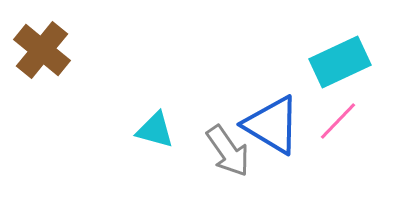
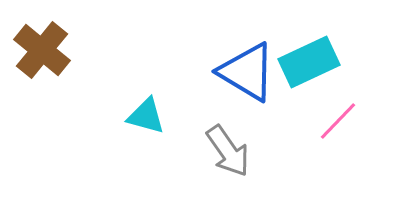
cyan rectangle: moved 31 px left
blue triangle: moved 25 px left, 53 px up
cyan triangle: moved 9 px left, 14 px up
